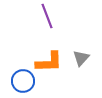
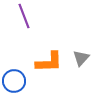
purple line: moved 23 px left
blue circle: moved 9 px left
